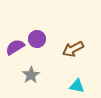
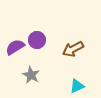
purple circle: moved 1 px down
gray star: rotated 12 degrees counterclockwise
cyan triangle: rotated 35 degrees counterclockwise
